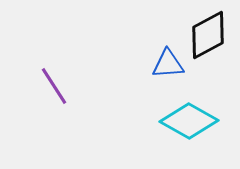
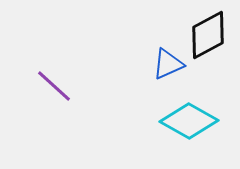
blue triangle: rotated 20 degrees counterclockwise
purple line: rotated 15 degrees counterclockwise
